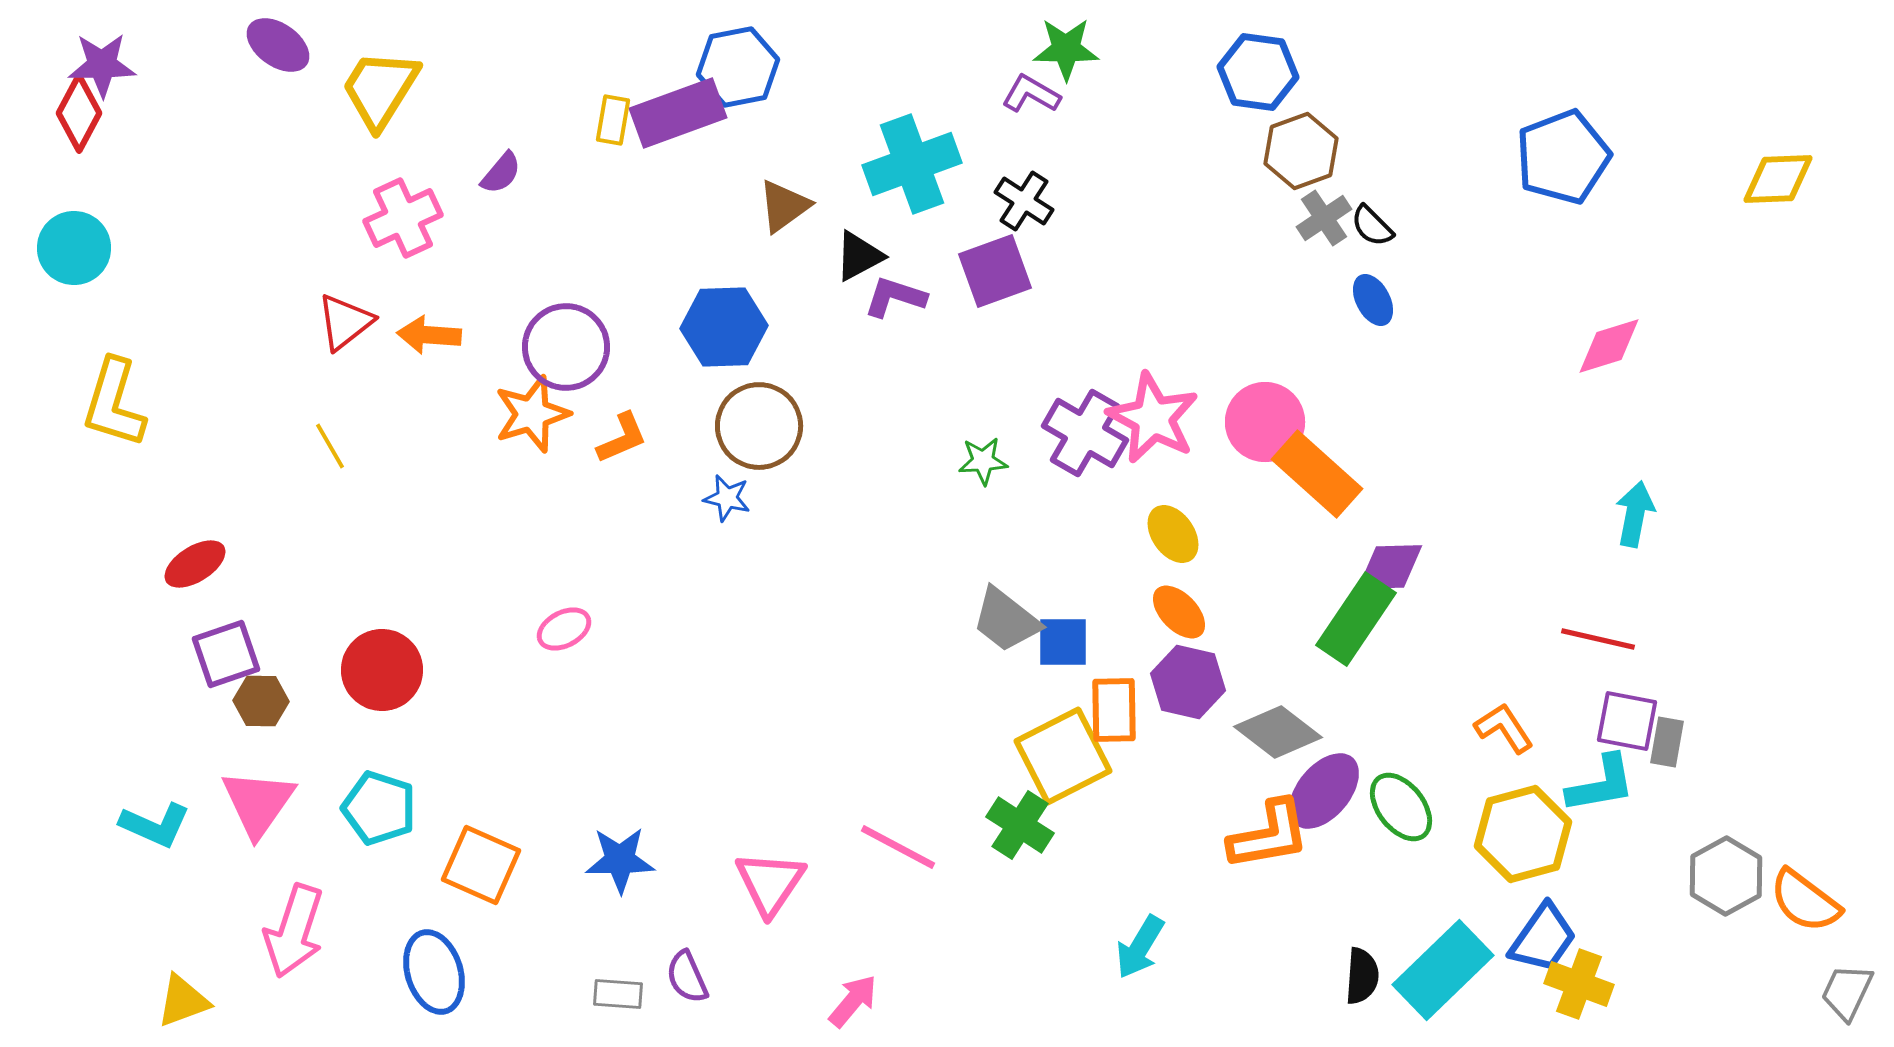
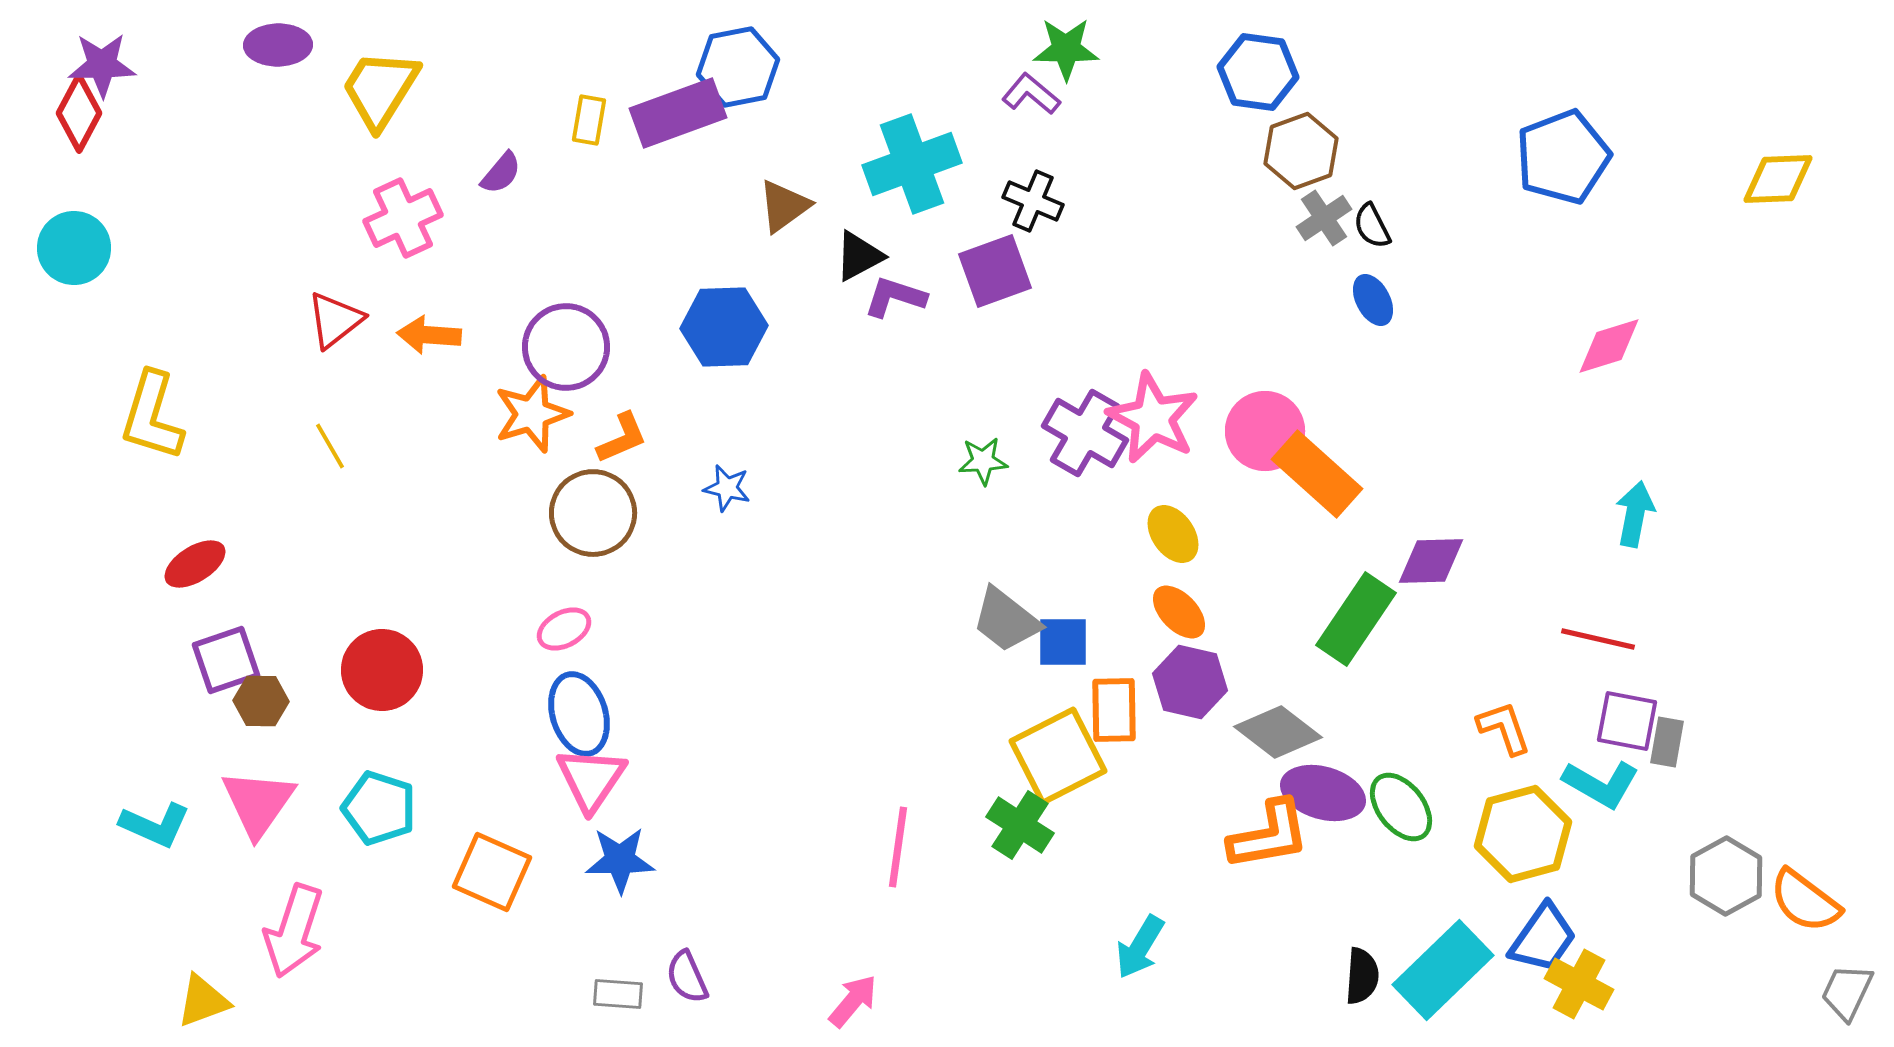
purple ellipse at (278, 45): rotated 36 degrees counterclockwise
purple L-shape at (1031, 94): rotated 10 degrees clockwise
yellow rectangle at (613, 120): moved 24 px left
black cross at (1024, 201): moved 9 px right; rotated 10 degrees counterclockwise
black semicircle at (1372, 226): rotated 18 degrees clockwise
red triangle at (345, 322): moved 10 px left, 2 px up
yellow L-shape at (114, 403): moved 38 px right, 13 px down
pink circle at (1265, 422): moved 9 px down
brown circle at (759, 426): moved 166 px left, 87 px down
blue star at (727, 498): moved 10 px up
purple diamond at (1390, 567): moved 41 px right, 6 px up
purple square at (226, 654): moved 6 px down
purple hexagon at (1188, 682): moved 2 px right
orange L-shape at (1504, 728): rotated 14 degrees clockwise
yellow square at (1063, 756): moved 5 px left
cyan L-shape at (1601, 784): rotated 40 degrees clockwise
purple ellipse at (1324, 791): moved 1 px left, 2 px down; rotated 66 degrees clockwise
pink line at (898, 847): rotated 70 degrees clockwise
orange square at (481, 865): moved 11 px right, 7 px down
pink triangle at (770, 883): moved 179 px left, 104 px up
blue ellipse at (434, 972): moved 145 px right, 258 px up
yellow cross at (1579, 984): rotated 8 degrees clockwise
yellow triangle at (183, 1001): moved 20 px right
